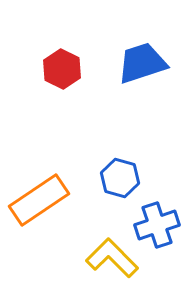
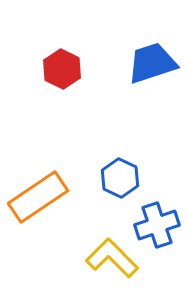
blue trapezoid: moved 10 px right
blue hexagon: rotated 9 degrees clockwise
orange rectangle: moved 1 px left, 3 px up
